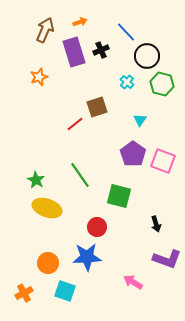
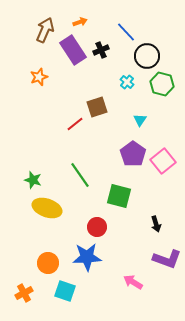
purple rectangle: moved 1 px left, 2 px up; rotated 16 degrees counterclockwise
pink square: rotated 30 degrees clockwise
green star: moved 3 px left; rotated 12 degrees counterclockwise
